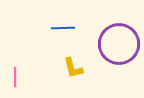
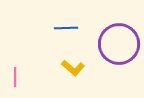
blue line: moved 3 px right
yellow L-shape: rotated 35 degrees counterclockwise
